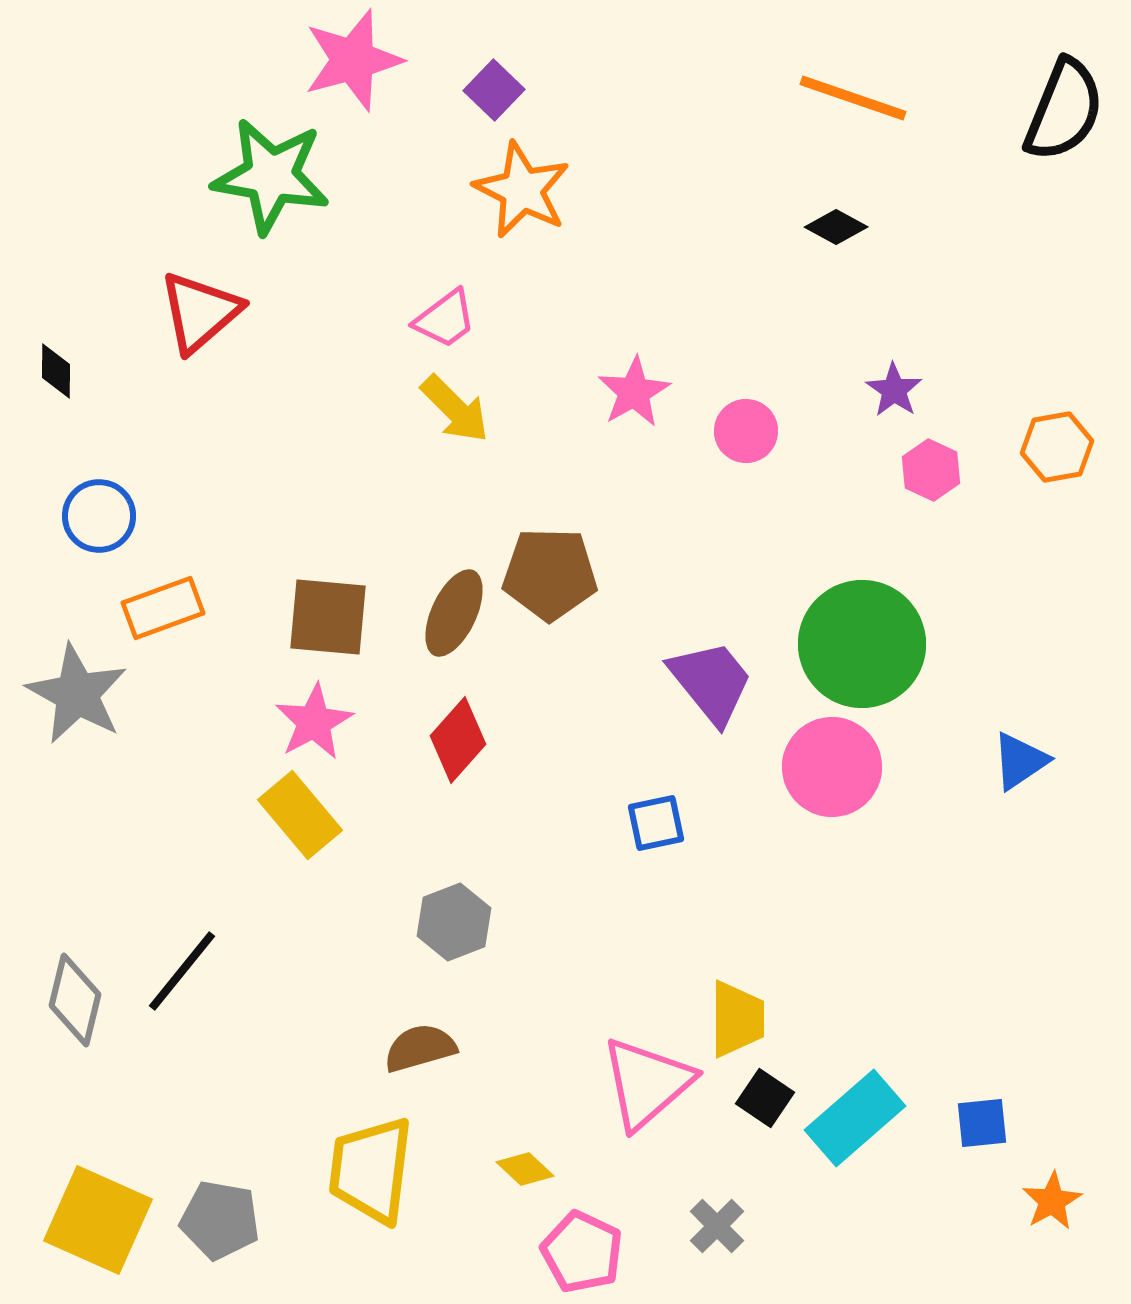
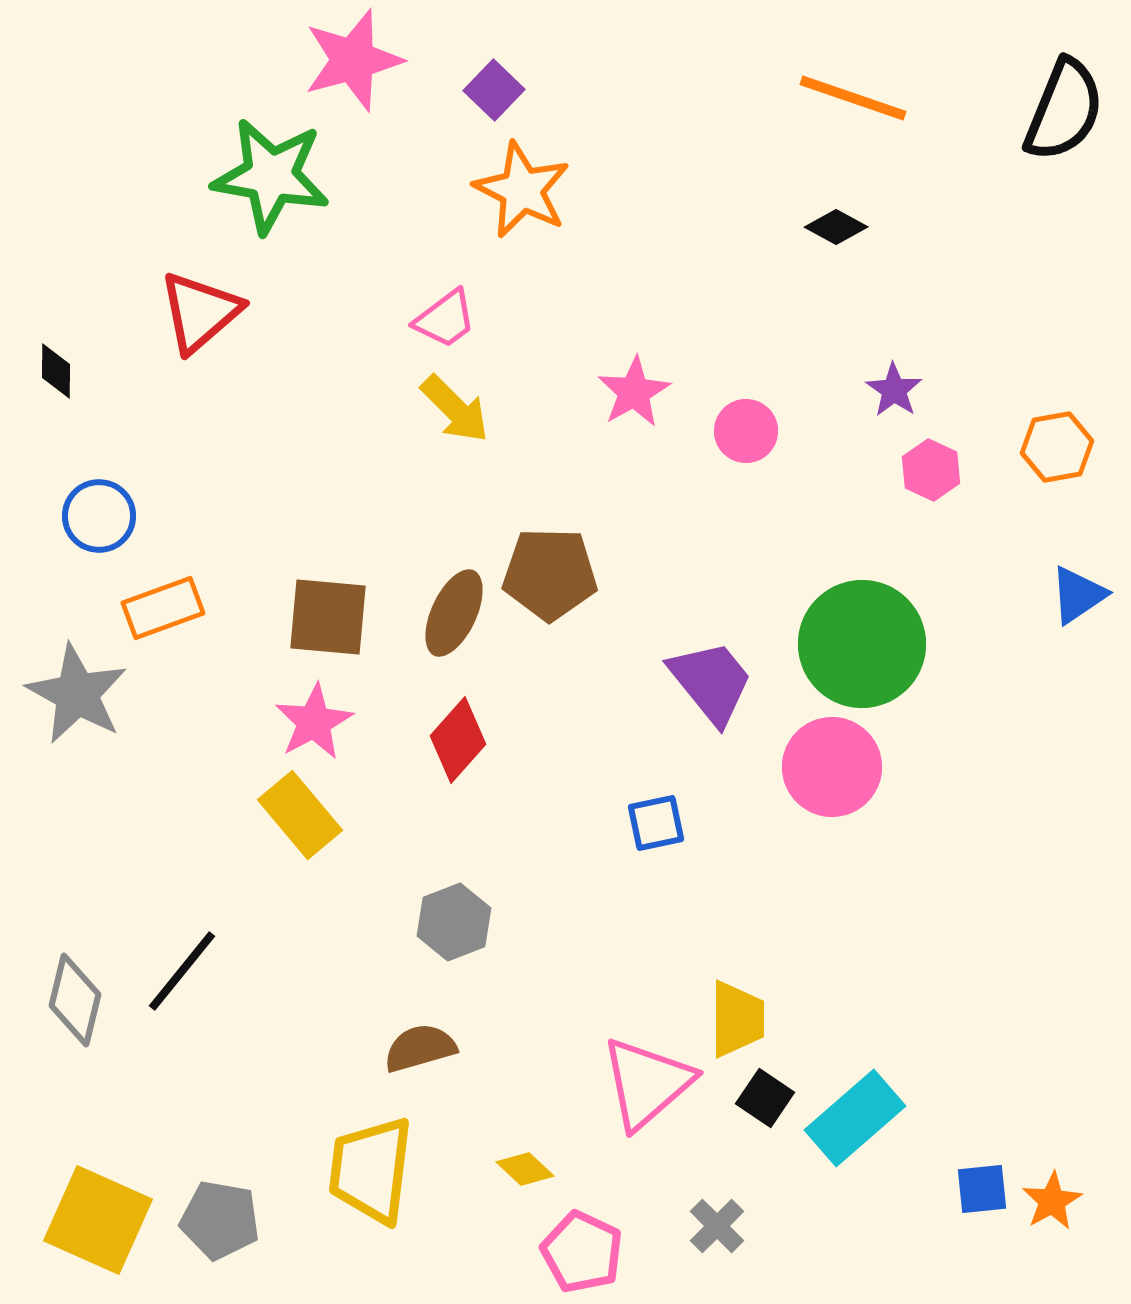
blue triangle at (1020, 761): moved 58 px right, 166 px up
blue square at (982, 1123): moved 66 px down
